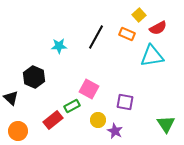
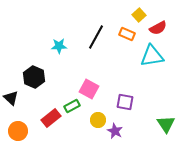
red rectangle: moved 2 px left, 2 px up
